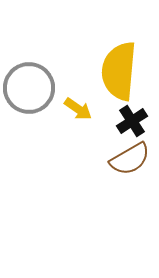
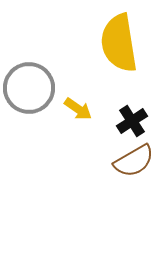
yellow semicircle: moved 28 px up; rotated 14 degrees counterclockwise
brown semicircle: moved 4 px right, 2 px down
